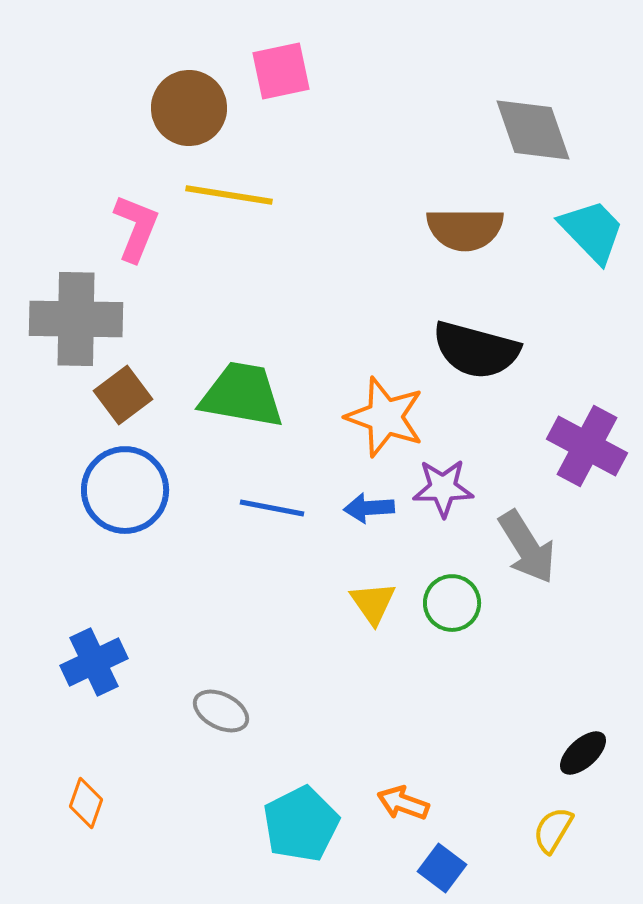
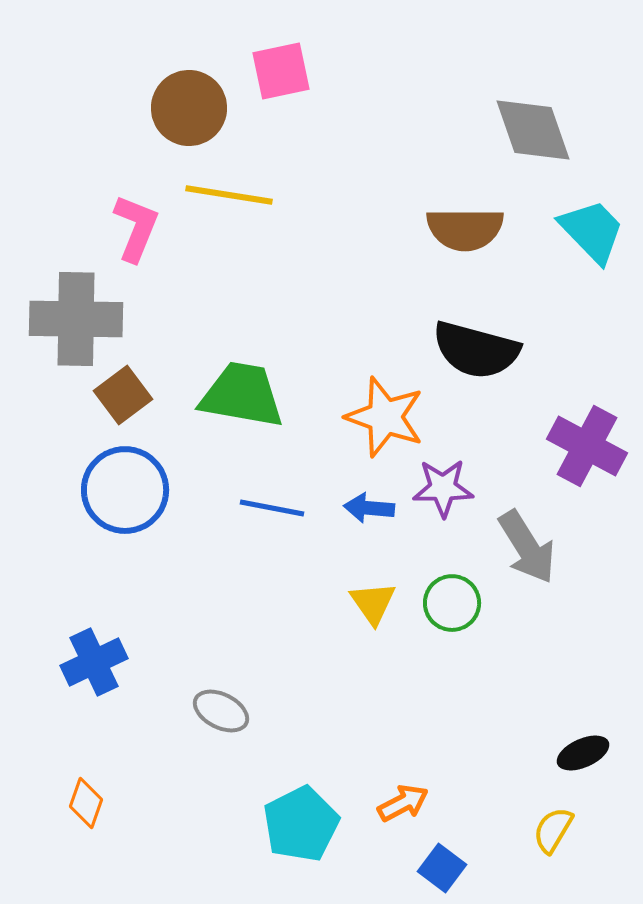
blue arrow: rotated 9 degrees clockwise
black ellipse: rotated 18 degrees clockwise
orange arrow: rotated 132 degrees clockwise
